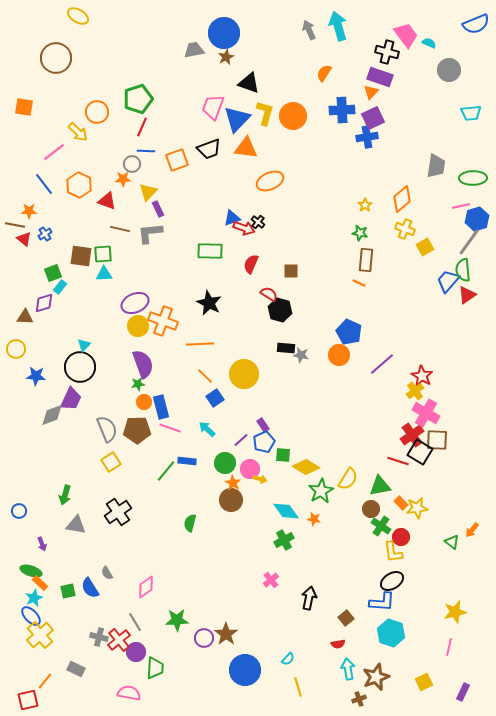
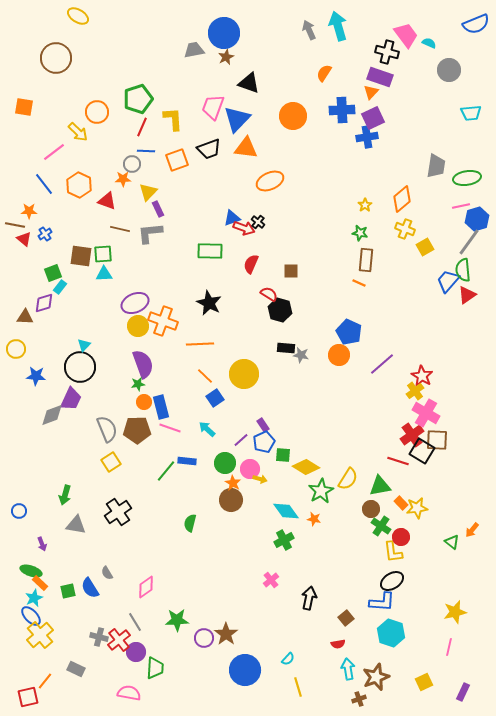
yellow L-shape at (265, 113): moved 92 px left, 6 px down; rotated 20 degrees counterclockwise
green ellipse at (473, 178): moved 6 px left; rotated 8 degrees counterclockwise
black square at (420, 452): moved 2 px right, 1 px up
red square at (28, 700): moved 3 px up
